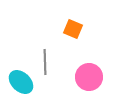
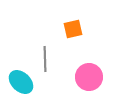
orange square: rotated 36 degrees counterclockwise
gray line: moved 3 px up
